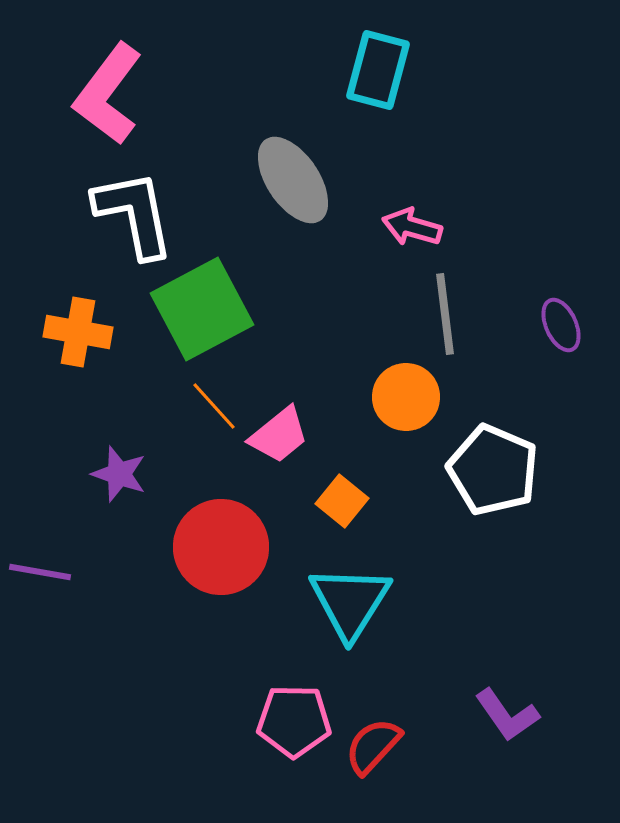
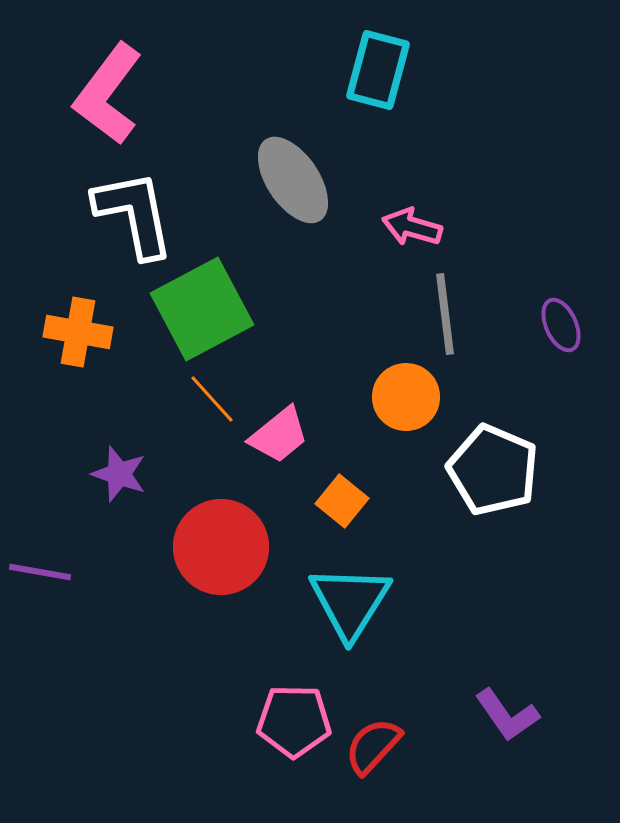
orange line: moved 2 px left, 7 px up
